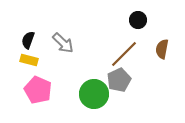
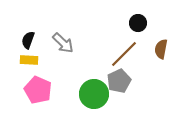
black circle: moved 3 px down
brown semicircle: moved 1 px left
yellow rectangle: rotated 12 degrees counterclockwise
gray pentagon: moved 1 px down
